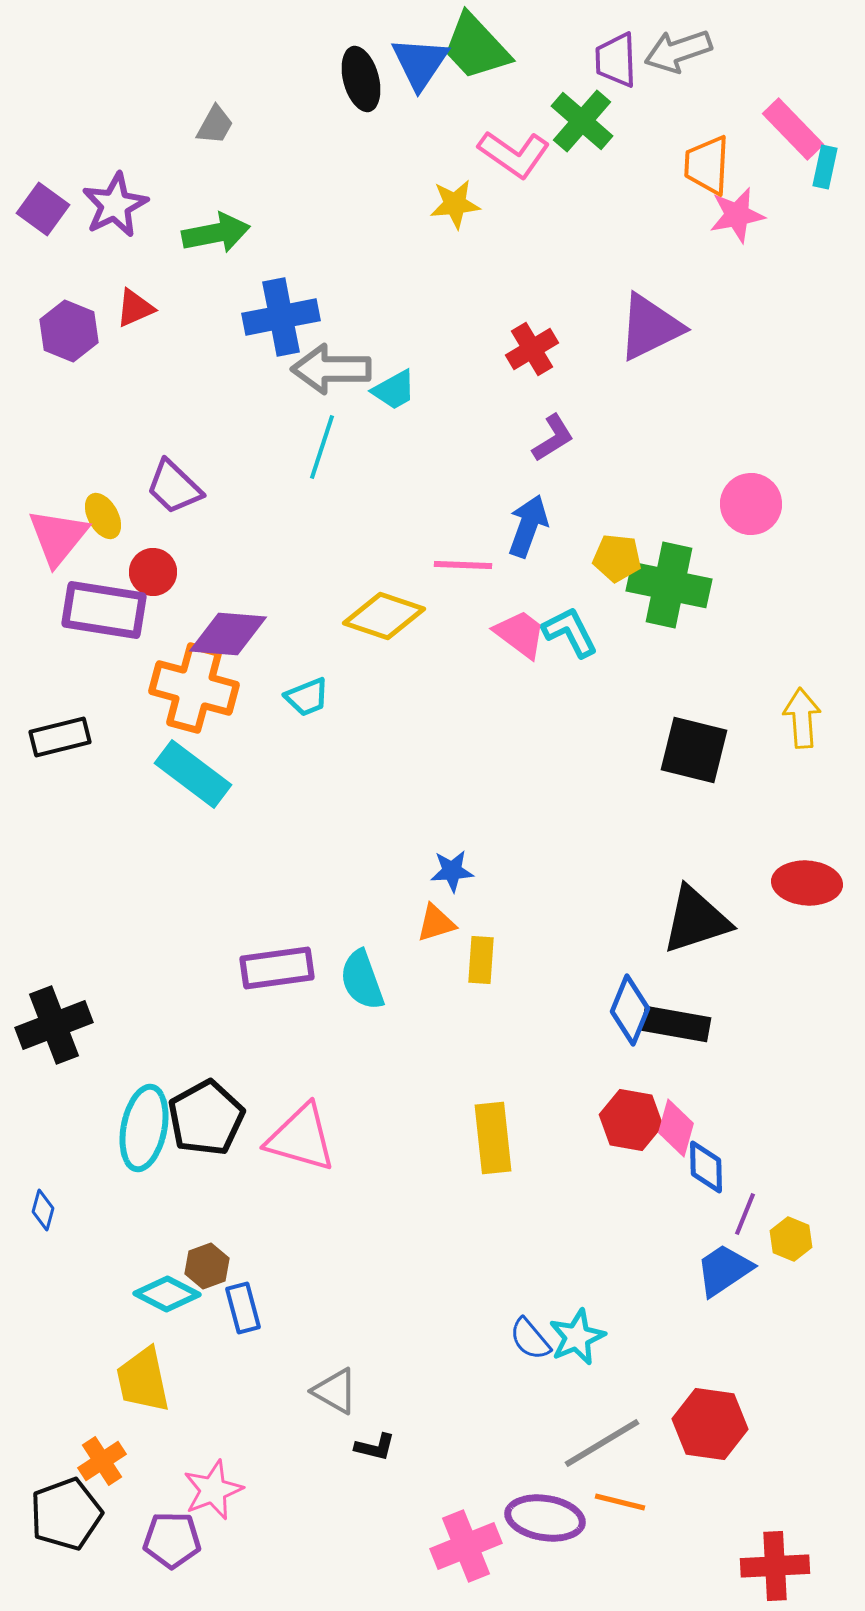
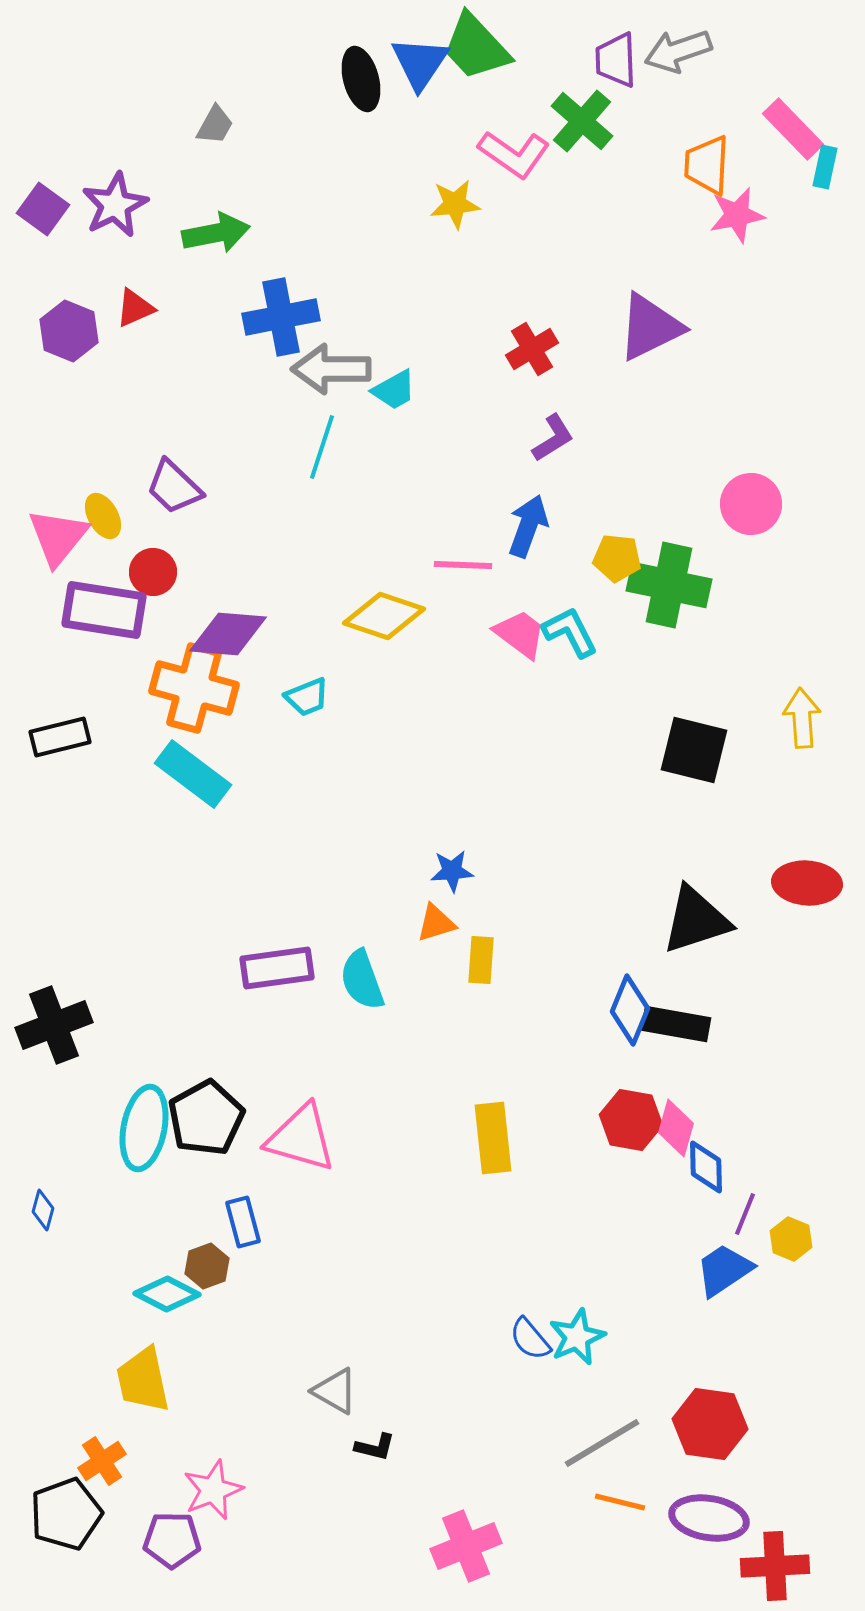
blue rectangle at (243, 1308): moved 86 px up
purple ellipse at (545, 1518): moved 164 px right
